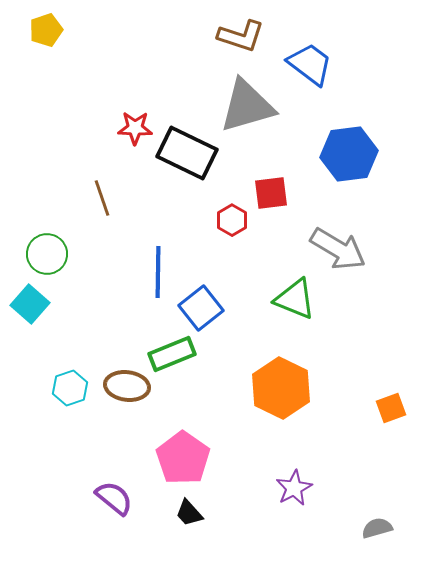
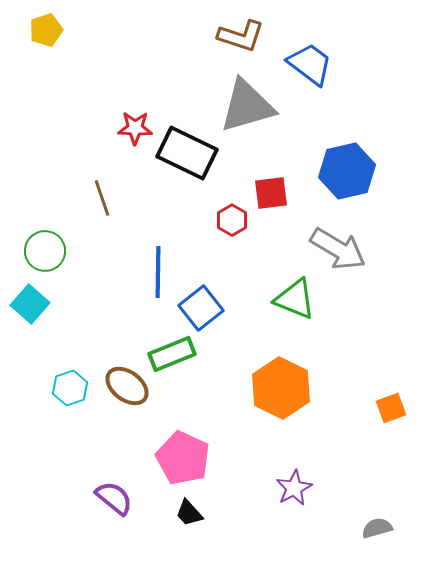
blue hexagon: moved 2 px left, 17 px down; rotated 6 degrees counterclockwise
green circle: moved 2 px left, 3 px up
brown ellipse: rotated 30 degrees clockwise
pink pentagon: rotated 10 degrees counterclockwise
